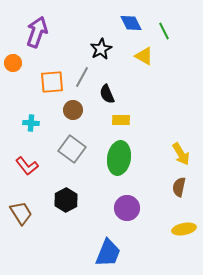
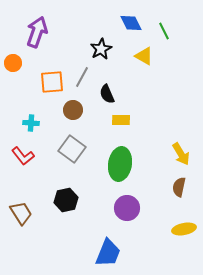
green ellipse: moved 1 px right, 6 px down
red L-shape: moved 4 px left, 10 px up
black hexagon: rotated 15 degrees clockwise
